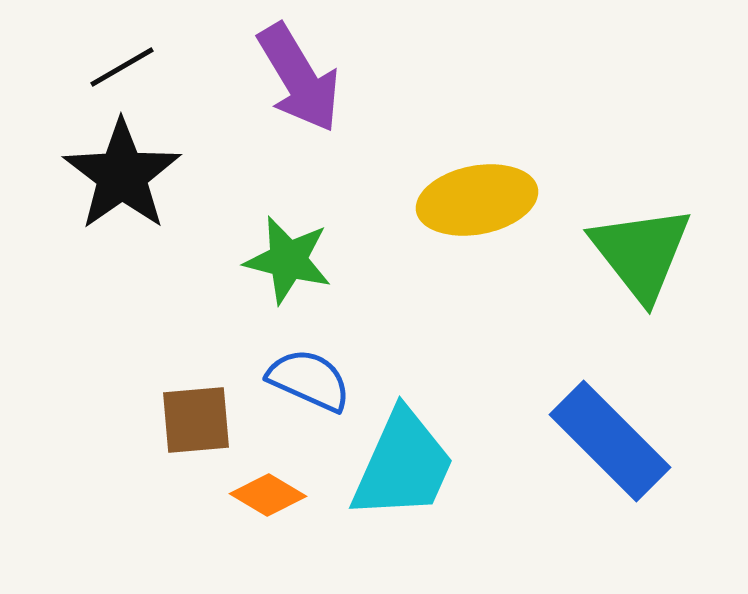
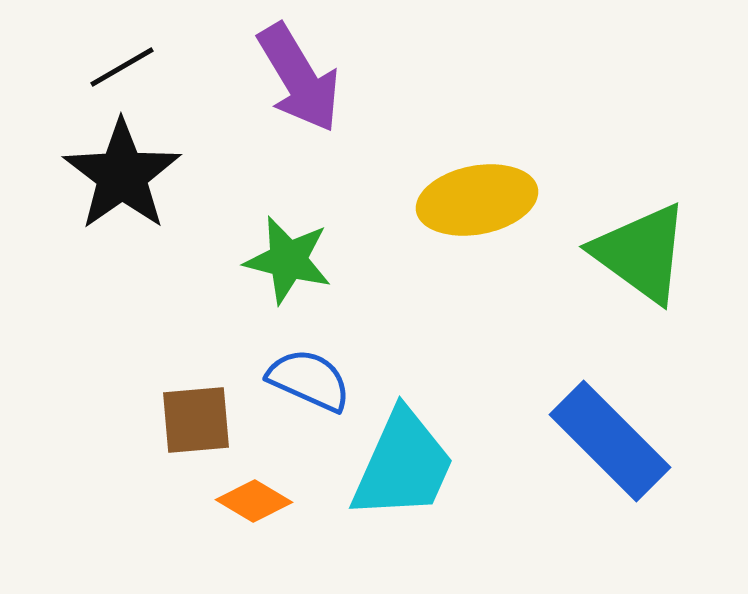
green triangle: rotated 16 degrees counterclockwise
orange diamond: moved 14 px left, 6 px down
